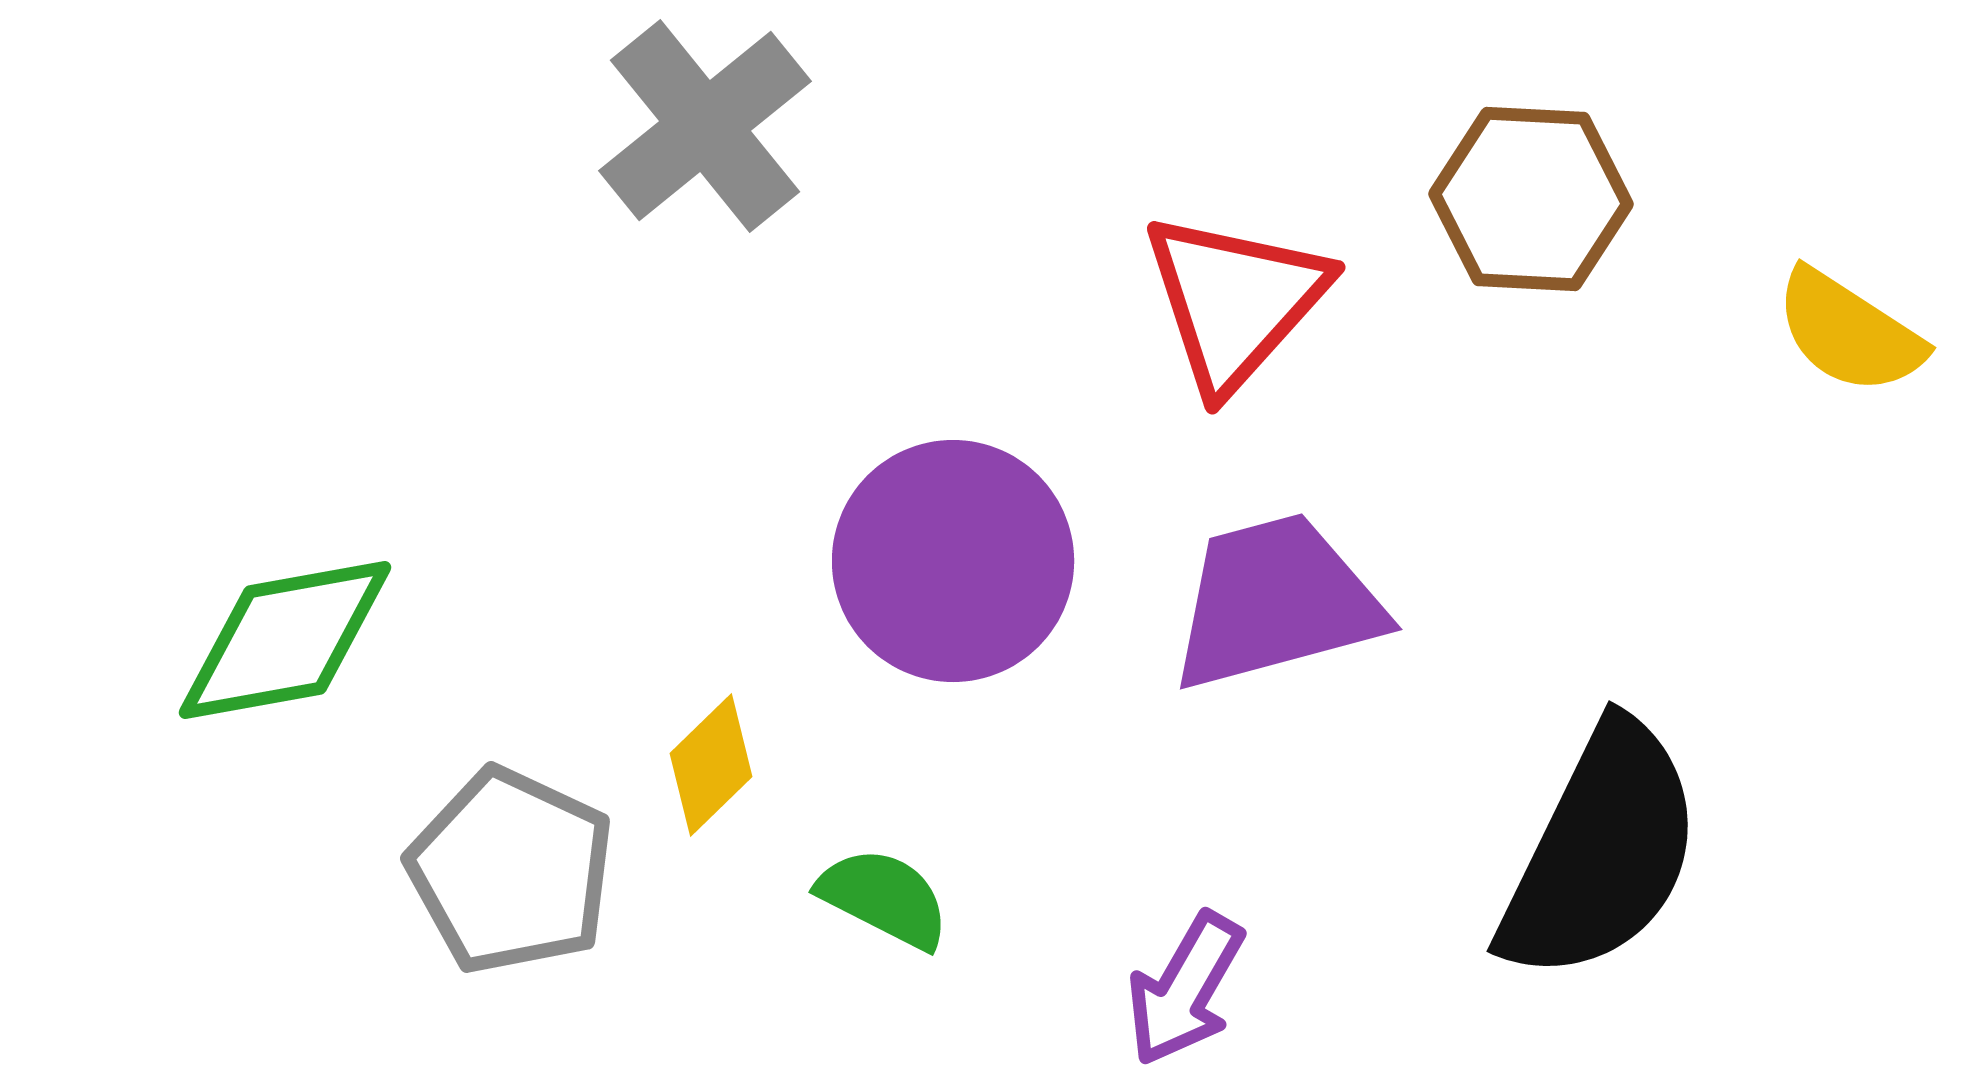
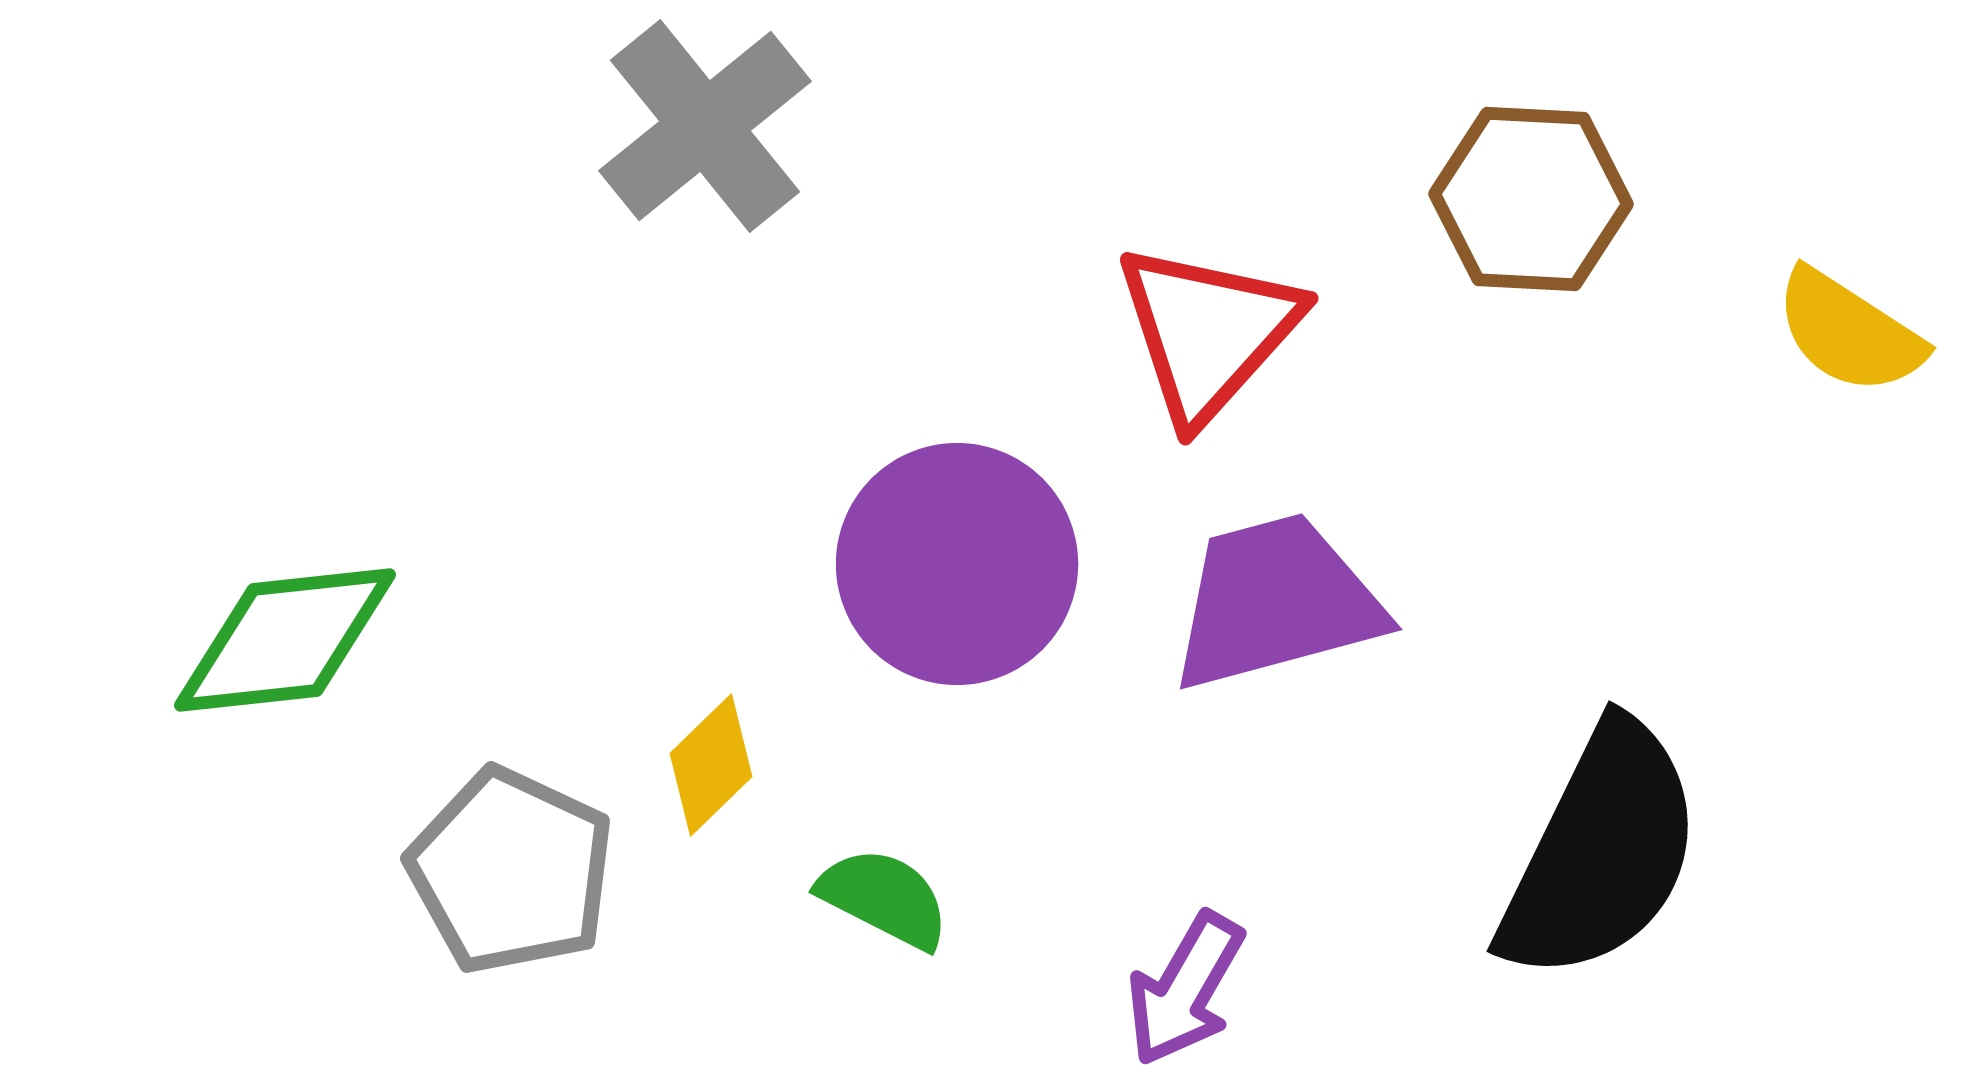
red triangle: moved 27 px left, 31 px down
purple circle: moved 4 px right, 3 px down
green diamond: rotated 4 degrees clockwise
